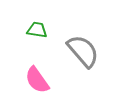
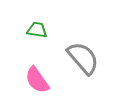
gray semicircle: moved 7 px down
